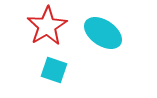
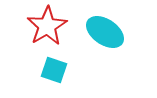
cyan ellipse: moved 2 px right, 1 px up
